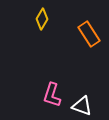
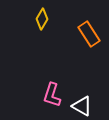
white triangle: rotated 10 degrees clockwise
